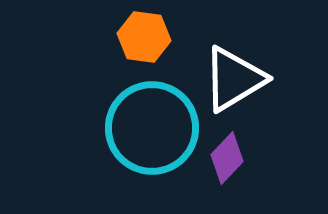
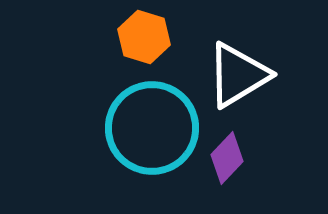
orange hexagon: rotated 9 degrees clockwise
white triangle: moved 4 px right, 4 px up
